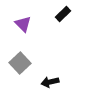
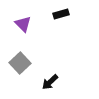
black rectangle: moved 2 px left; rotated 28 degrees clockwise
black arrow: rotated 30 degrees counterclockwise
